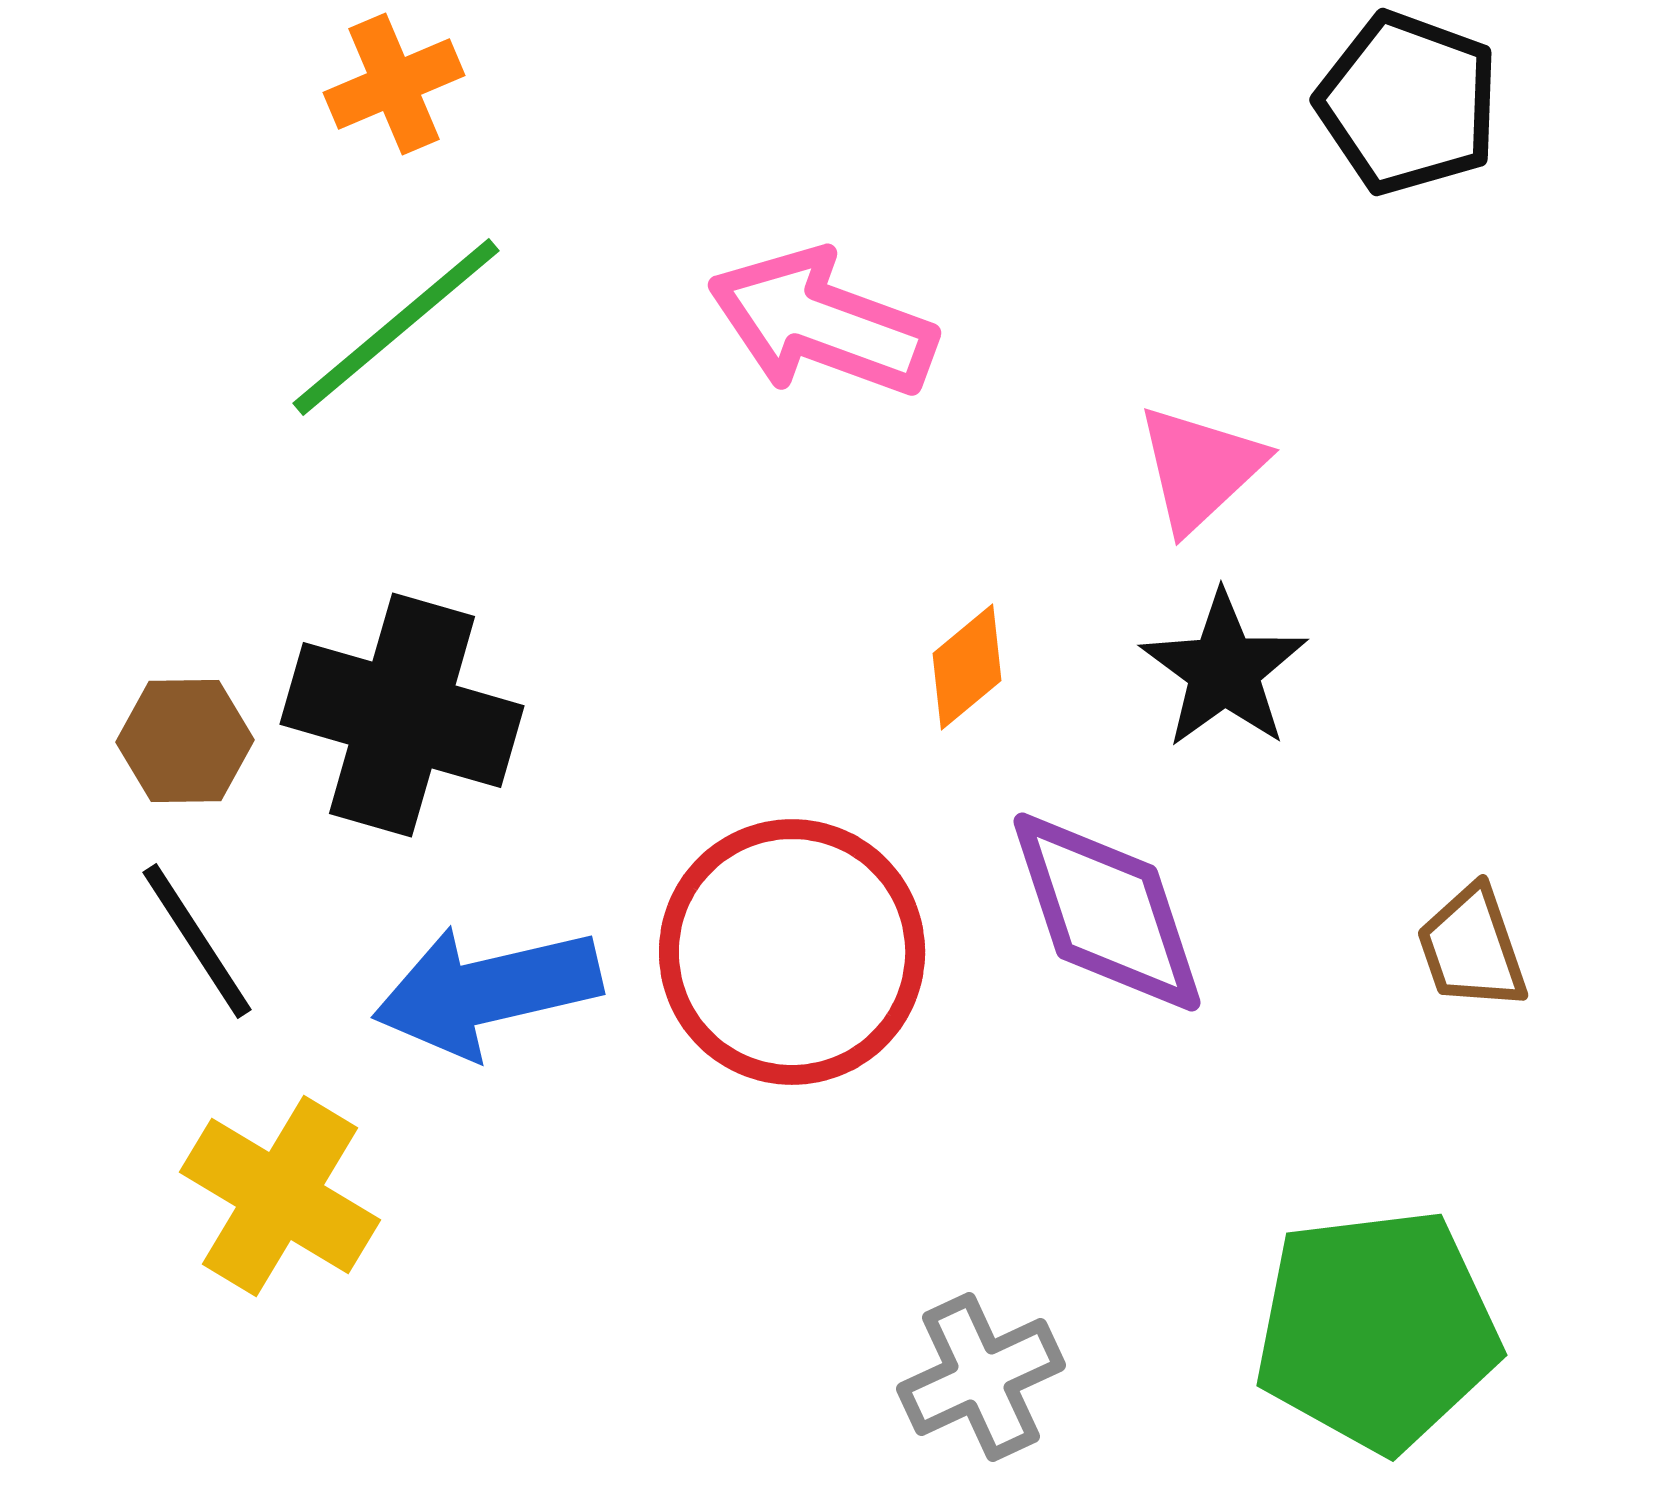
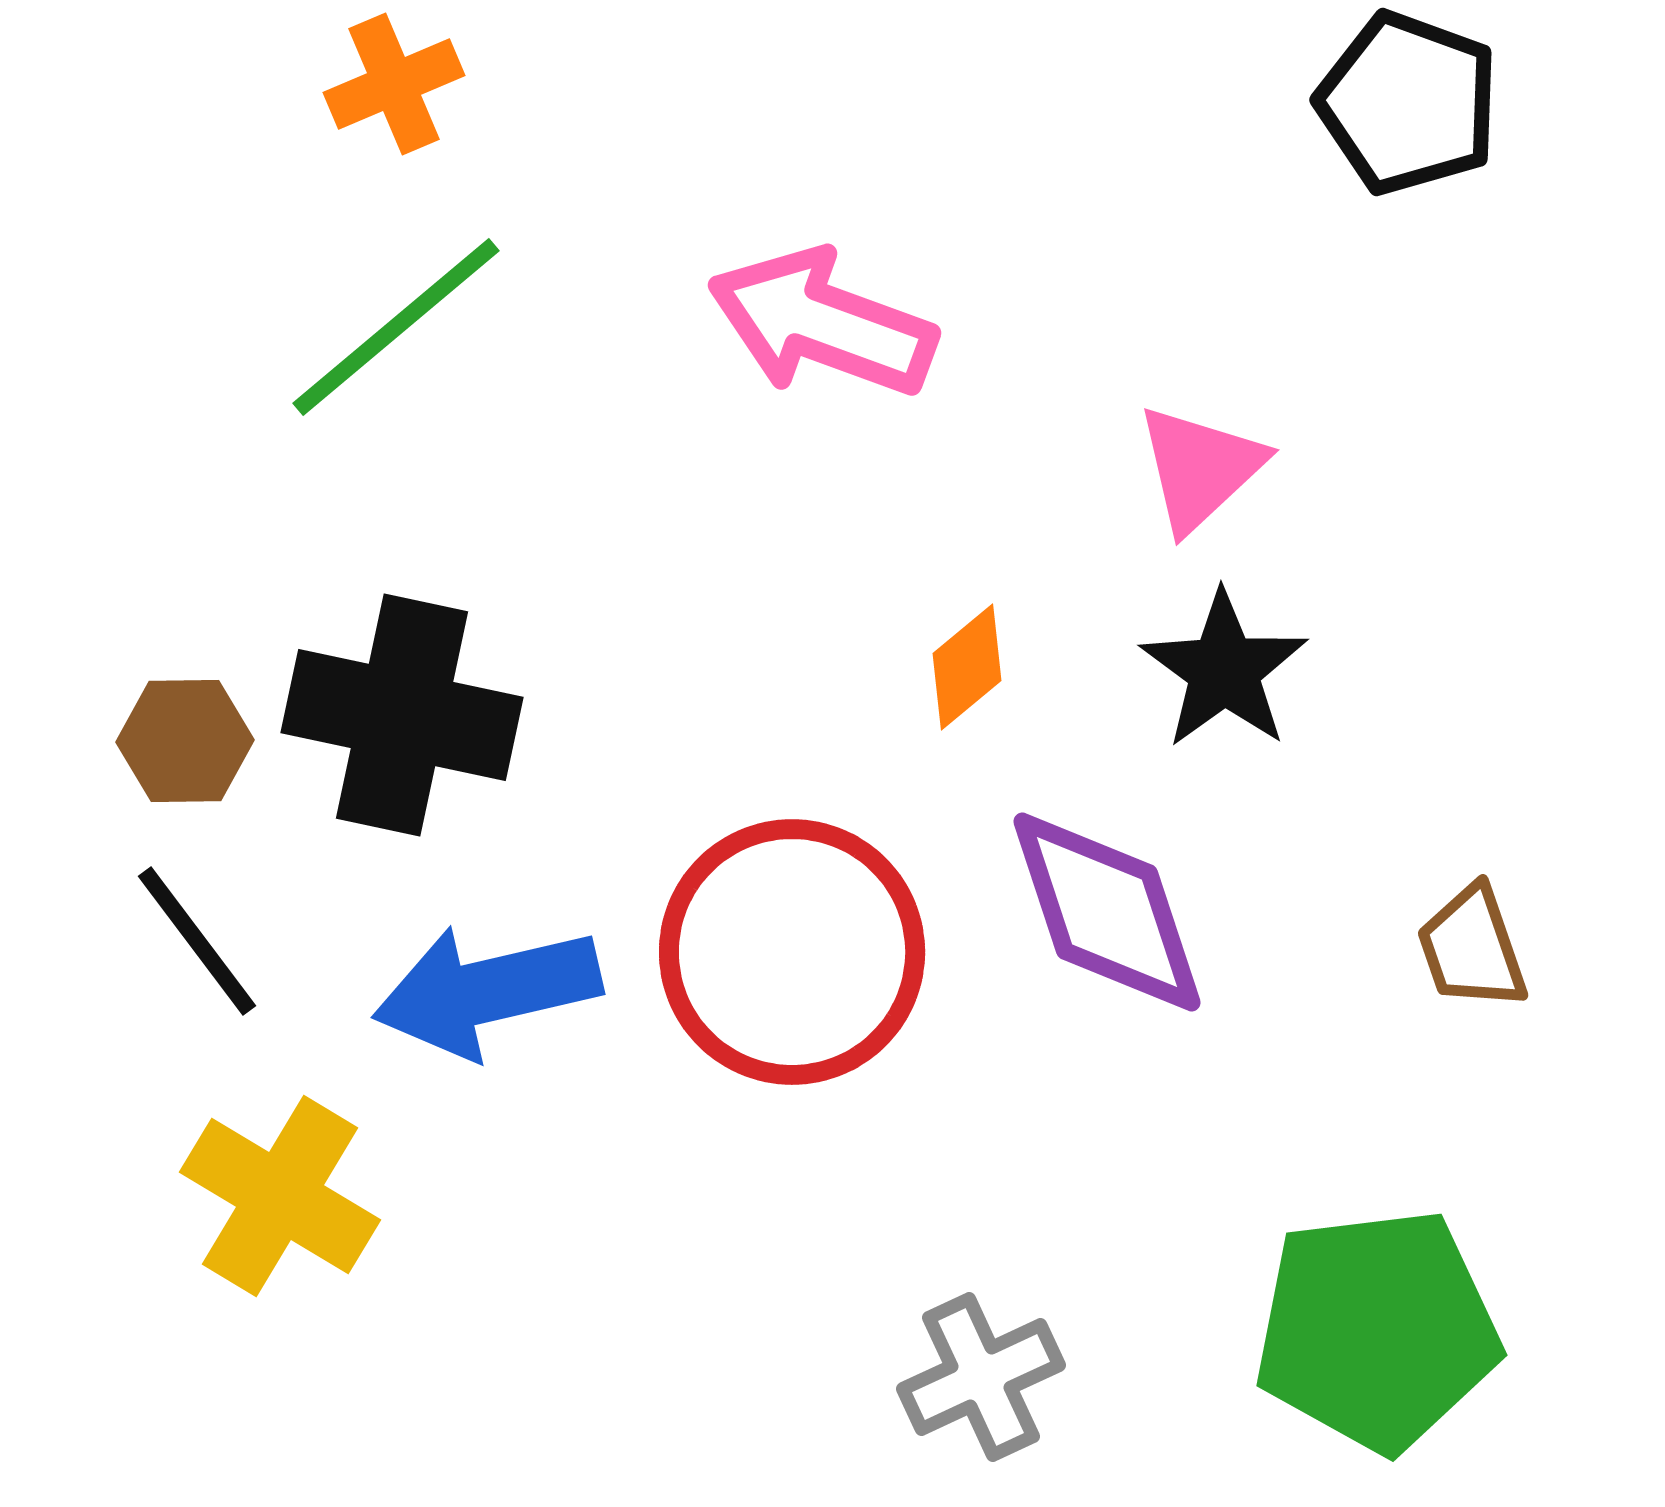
black cross: rotated 4 degrees counterclockwise
black line: rotated 4 degrees counterclockwise
